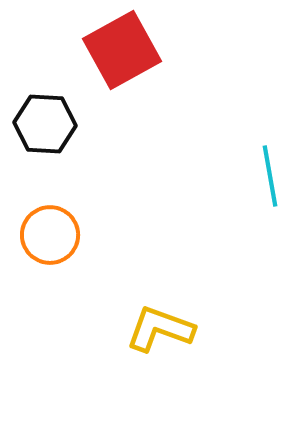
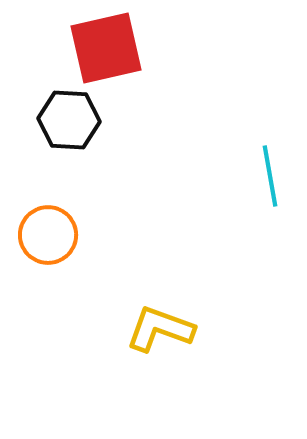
red square: moved 16 px left, 2 px up; rotated 16 degrees clockwise
black hexagon: moved 24 px right, 4 px up
orange circle: moved 2 px left
